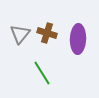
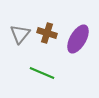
purple ellipse: rotated 28 degrees clockwise
green line: rotated 35 degrees counterclockwise
